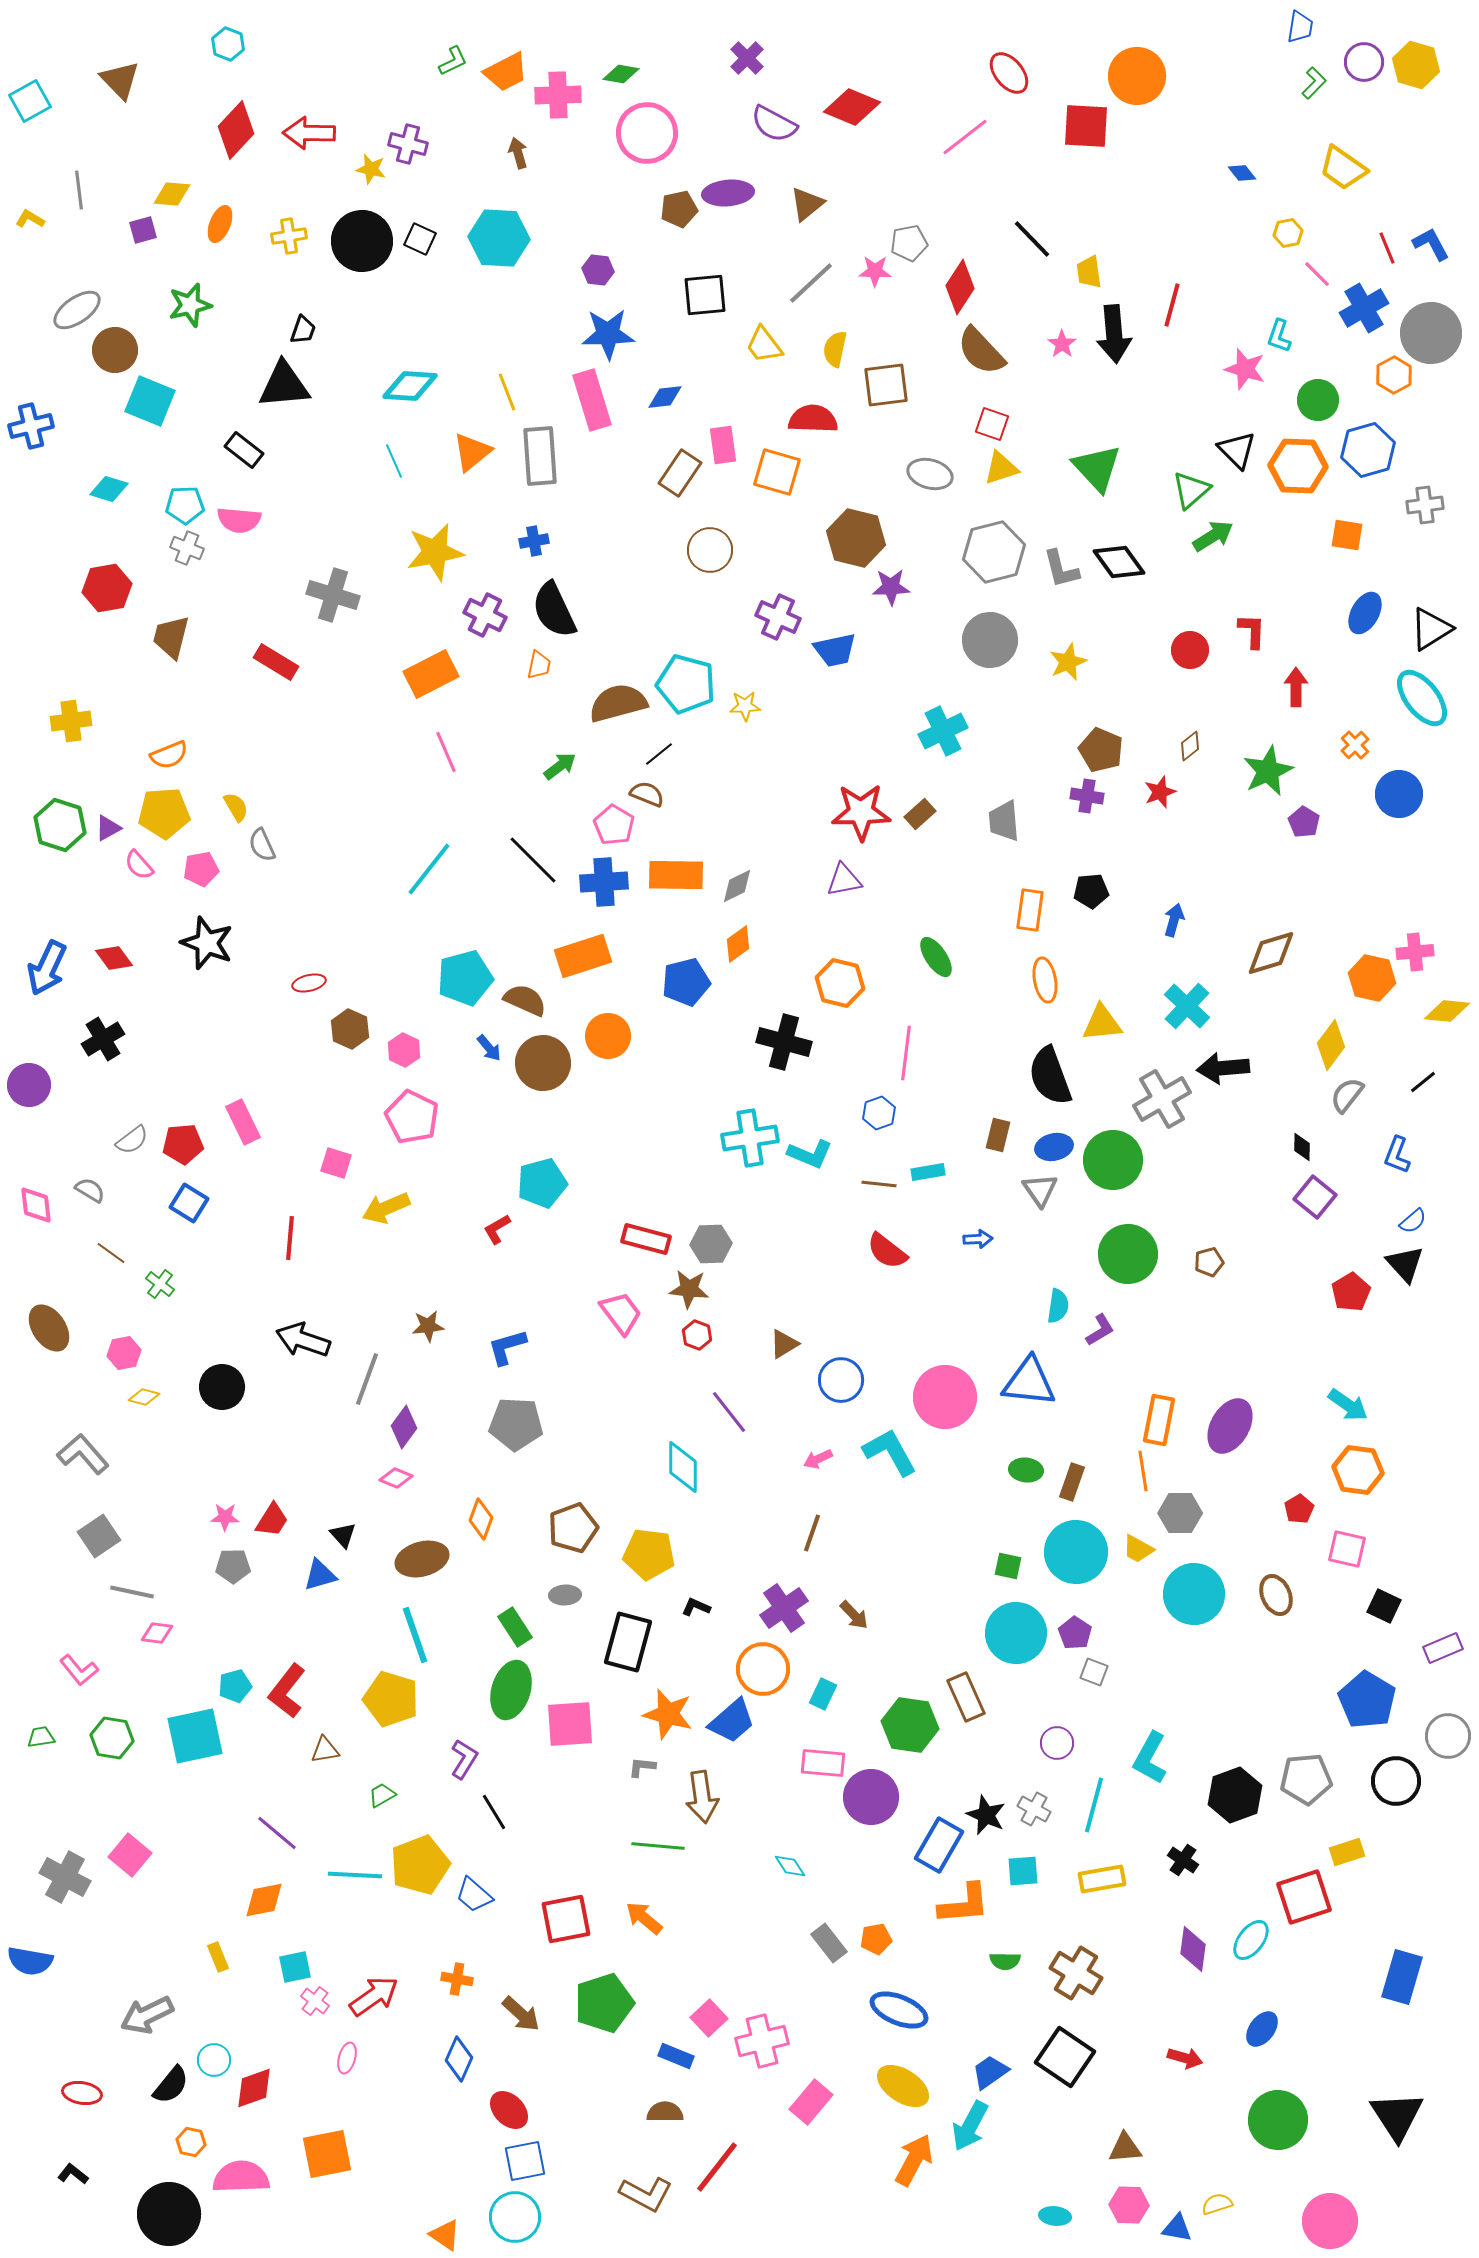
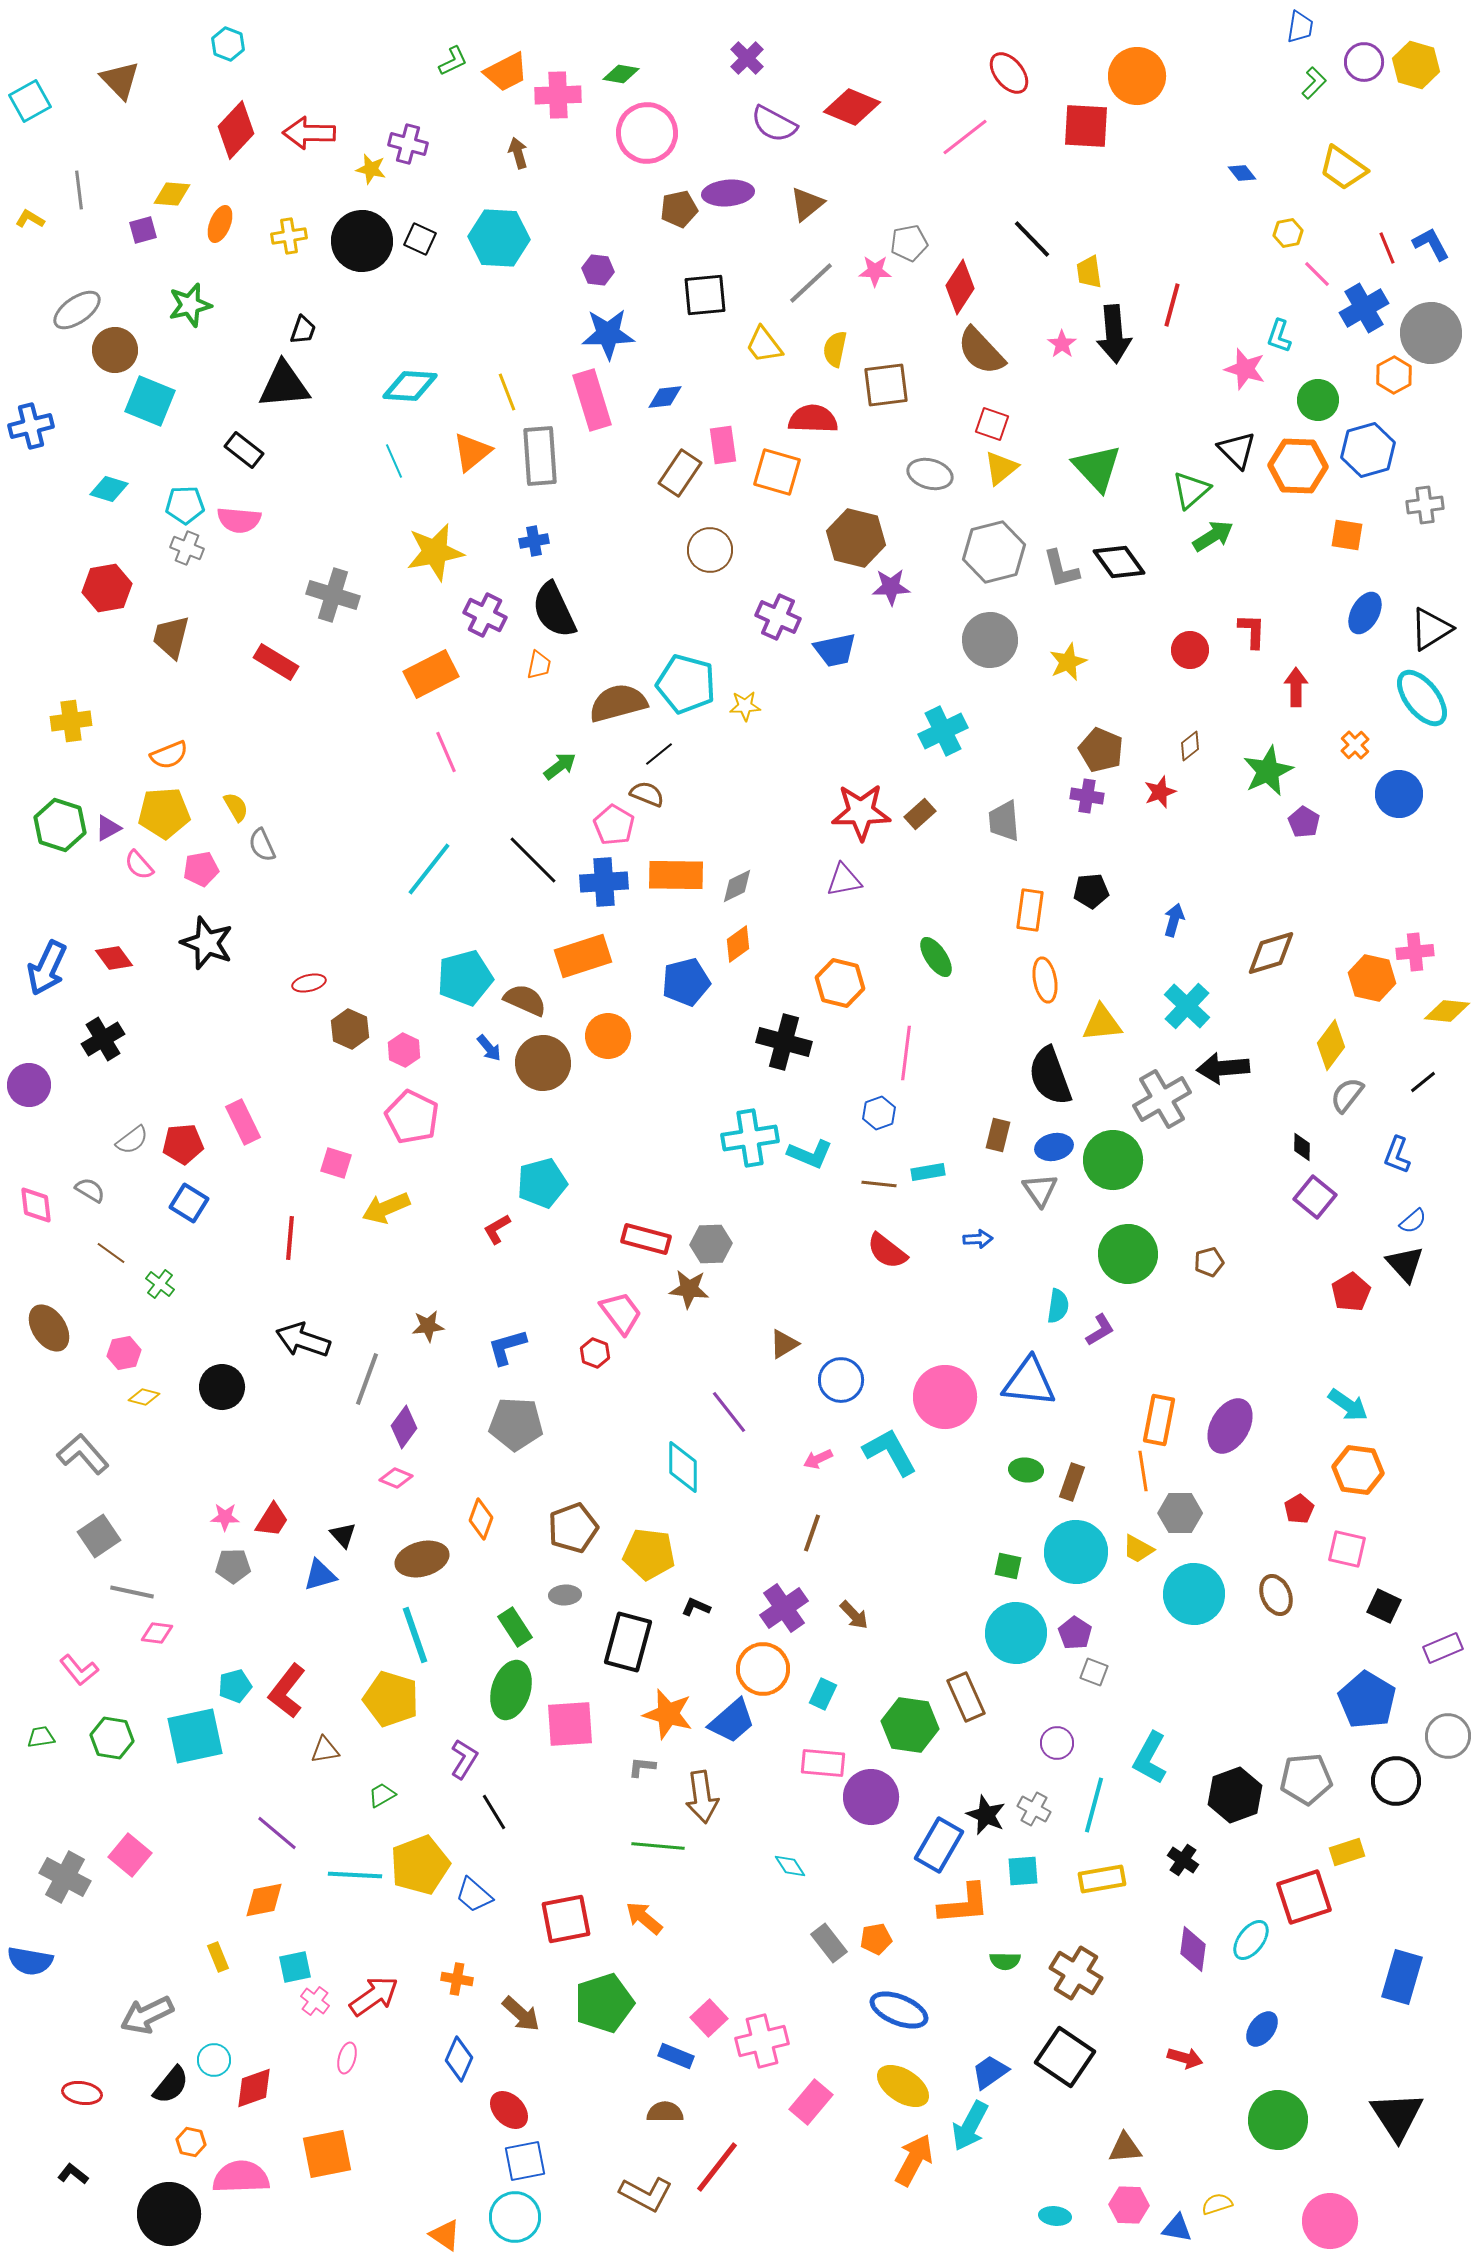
yellow triangle at (1001, 468): rotated 21 degrees counterclockwise
red hexagon at (697, 1335): moved 102 px left, 18 px down
